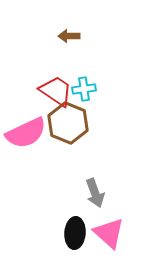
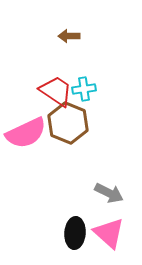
gray arrow: moved 14 px right; rotated 44 degrees counterclockwise
